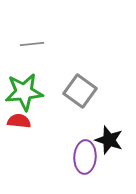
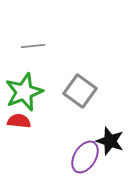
gray line: moved 1 px right, 2 px down
green star: rotated 15 degrees counterclockwise
black star: moved 1 px right, 1 px down
purple ellipse: rotated 28 degrees clockwise
